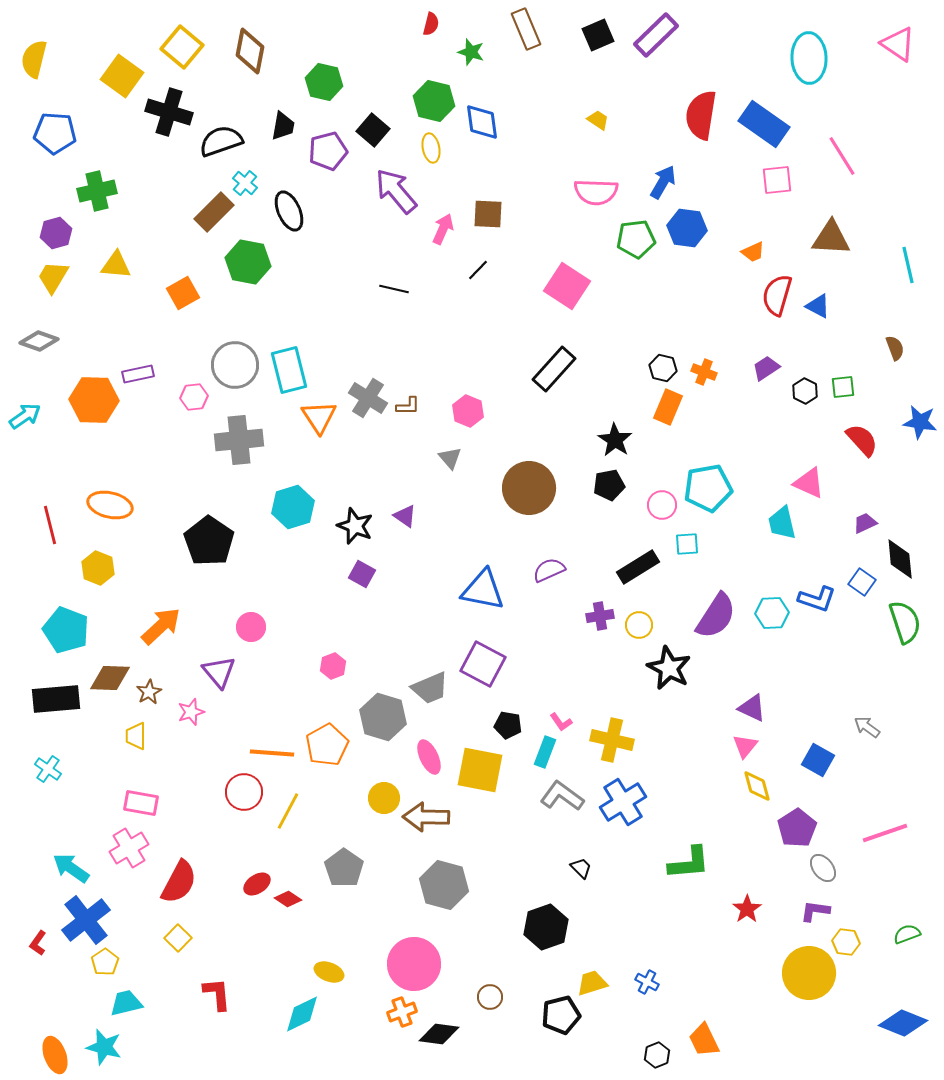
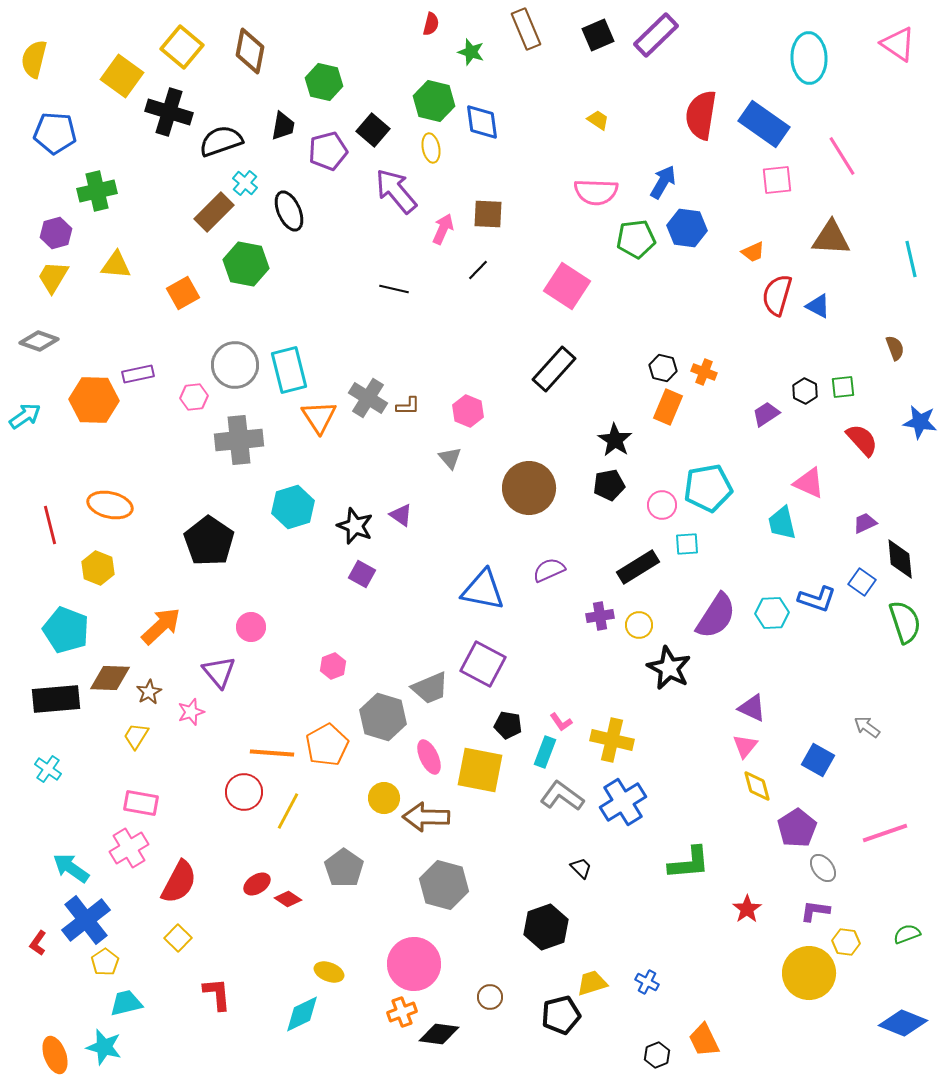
green hexagon at (248, 262): moved 2 px left, 2 px down
cyan line at (908, 265): moved 3 px right, 6 px up
purple trapezoid at (766, 368): moved 46 px down
purple triangle at (405, 516): moved 4 px left, 1 px up
yellow trapezoid at (136, 736): rotated 32 degrees clockwise
